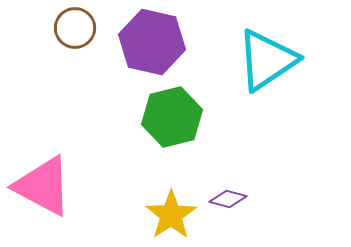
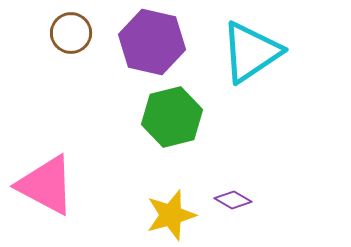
brown circle: moved 4 px left, 5 px down
cyan triangle: moved 16 px left, 8 px up
pink triangle: moved 3 px right, 1 px up
purple diamond: moved 5 px right, 1 px down; rotated 15 degrees clockwise
yellow star: rotated 18 degrees clockwise
